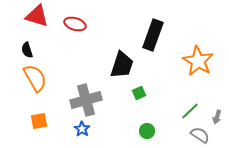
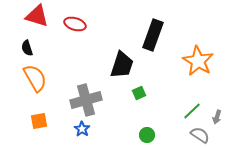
black semicircle: moved 2 px up
green line: moved 2 px right
green circle: moved 4 px down
